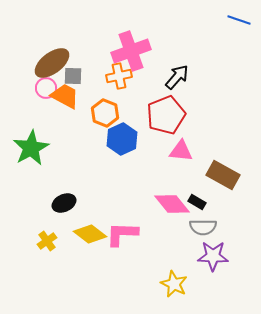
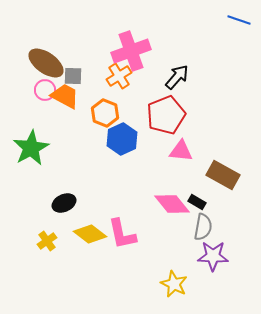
brown ellipse: moved 6 px left; rotated 72 degrees clockwise
orange cross: rotated 20 degrees counterclockwise
pink circle: moved 1 px left, 2 px down
gray semicircle: rotated 80 degrees counterclockwise
pink L-shape: rotated 104 degrees counterclockwise
